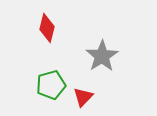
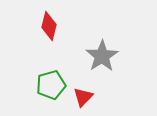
red diamond: moved 2 px right, 2 px up
